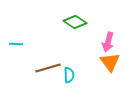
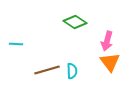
pink arrow: moved 1 px left, 1 px up
brown line: moved 1 px left, 2 px down
cyan semicircle: moved 3 px right, 4 px up
